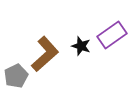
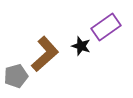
purple rectangle: moved 6 px left, 8 px up
gray pentagon: rotated 10 degrees clockwise
